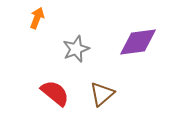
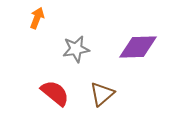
purple diamond: moved 5 px down; rotated 6 degrees clockwise
gray star: rotated 12 degrees clockwise
